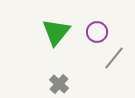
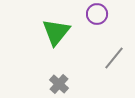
purple circle: moved 18 px up
